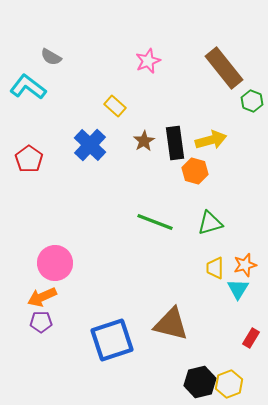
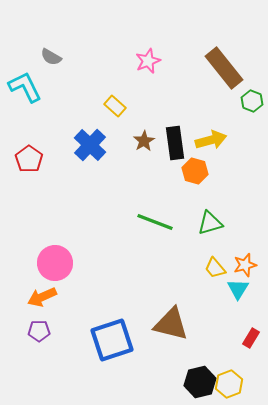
cyan L-shape: moved 3 px left; rotated 27 degrees clockwise
yellow trapezoid: rotated 40 degrees counterclockwise
purple pentagon: moved 2 px left, 9 px down
